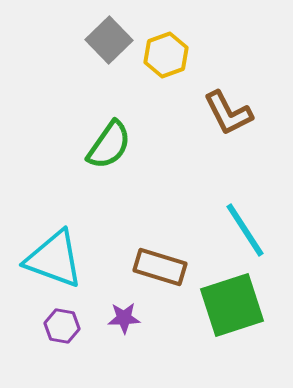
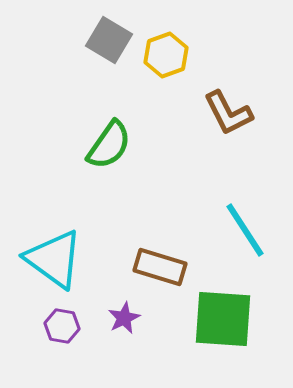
gray square: rotated 15 degrees counterclockwise
cyan triangle: rotated 16 degrees clockwise
green square: moved 9 px left, 14 px down; rotated 22 degrees clockwise
purple star: rotated 24 degrees counterclockwise
